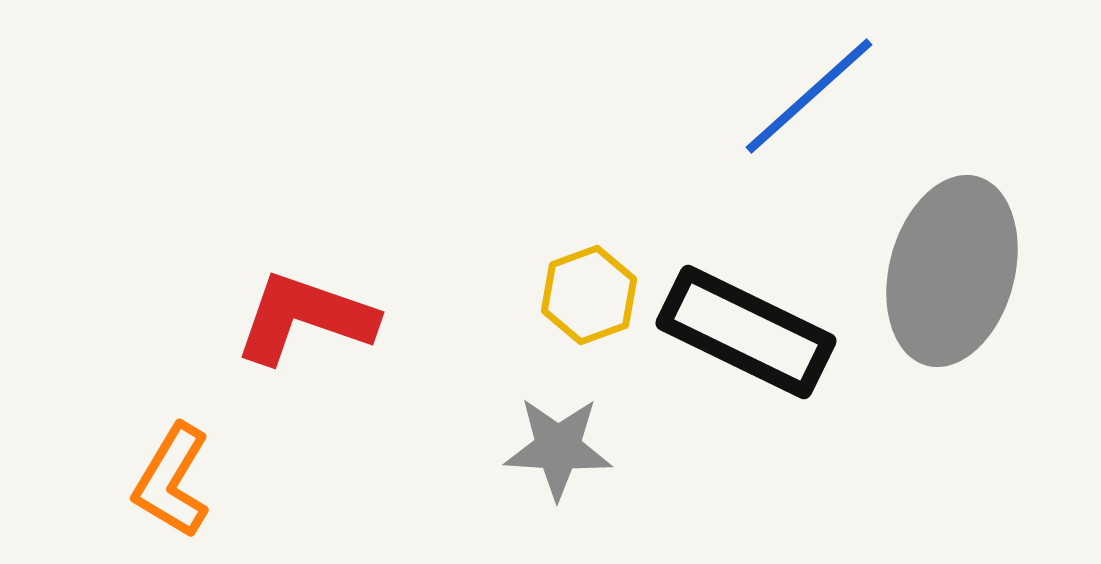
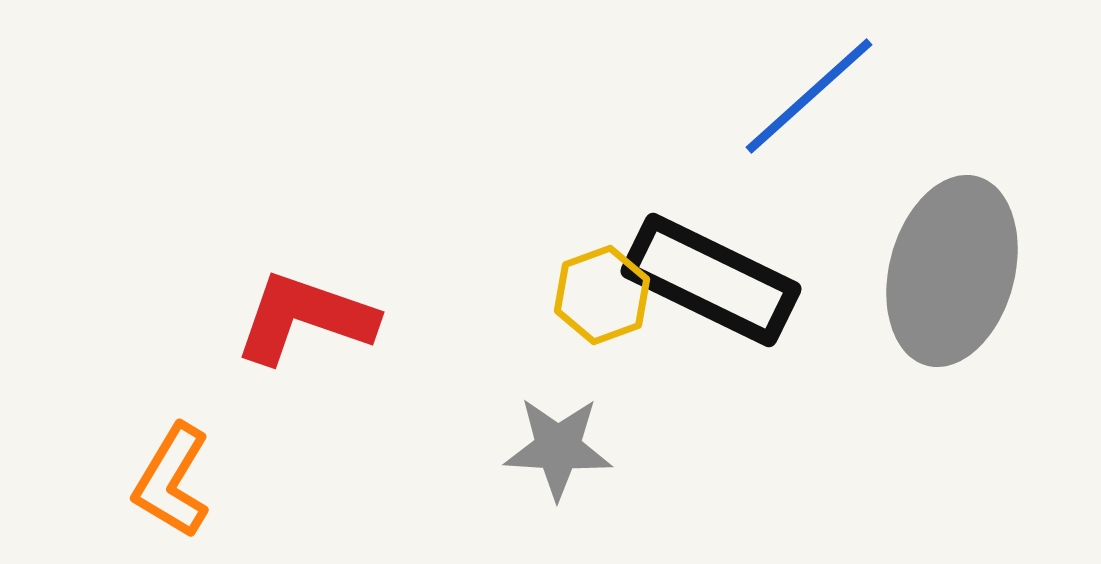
yellow hexagon: moved 13 px right
black rectangle: moved 35 px left, 52 px up
